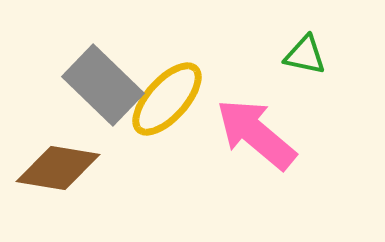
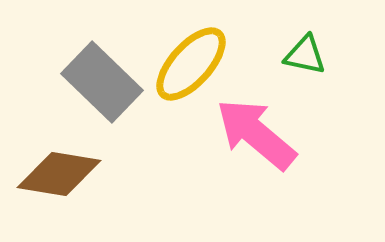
gray rectangle: moved 1 px left, 3 px up
yellow ellipse: moved 24 px right, 35 px up
brown diamond: moved 1 px right, 6 px down
